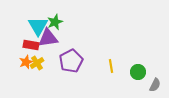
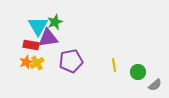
purple pentagon: rotated 15 degrees clockwise
yellow line: moved 3 px right, 1 px up
gray semicircle: rotated 24 degrees clockwise
